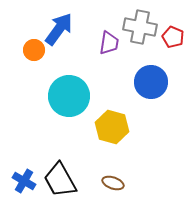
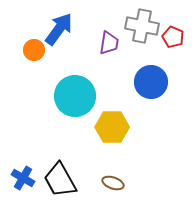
gray cross: moved 2 px right, 1 px up
cyan circle: moved 6 px right
yellow hexagon: rotated 16 degrees counterclockwise
blue cross: moved 1 px left, 3 px up
